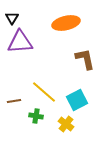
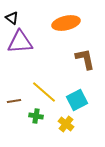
black triangle: rotated 24 degrees counterclockwise
